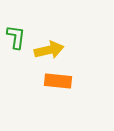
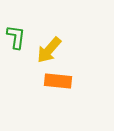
yellow arrow: rotated 144 degrees clockwise
